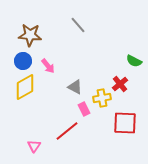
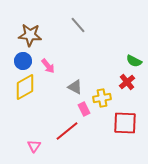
red cross: moved 7 px right, 2 px up
